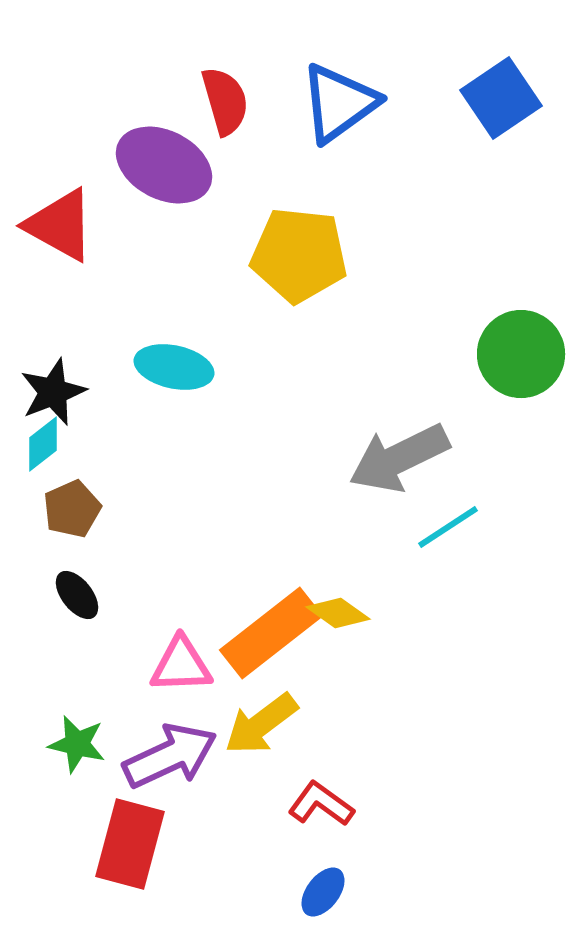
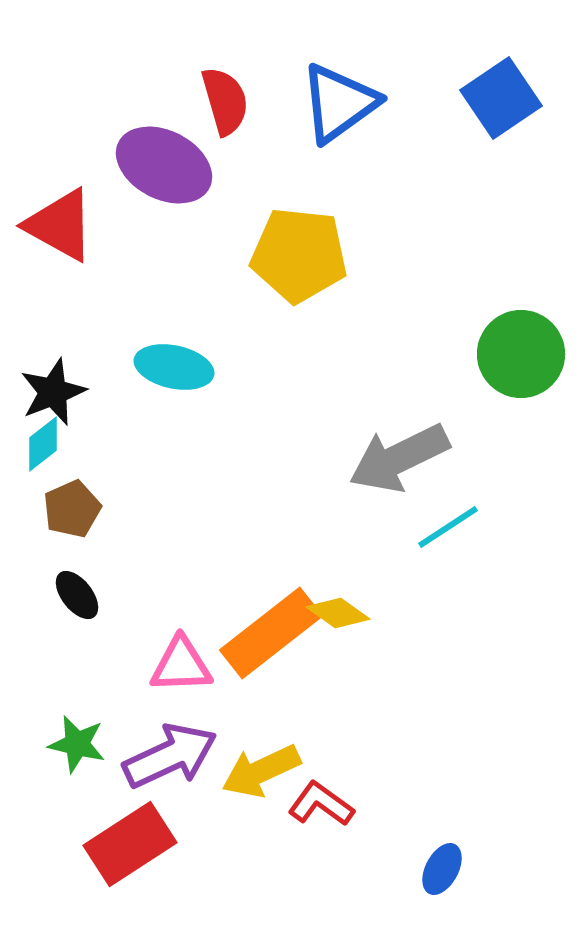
yellow arrow: moved 47 px down; rotated 12 degrees clockwise
red rectangle: rotated 42 degrees clockwise
blue ellipse: moved 119 px right, 23 px up; rotated 9 degrees counterclockwise
